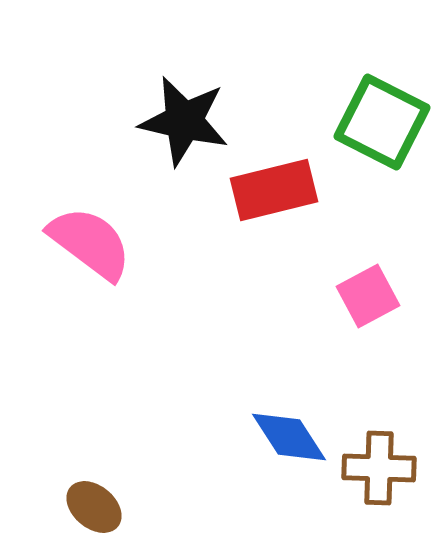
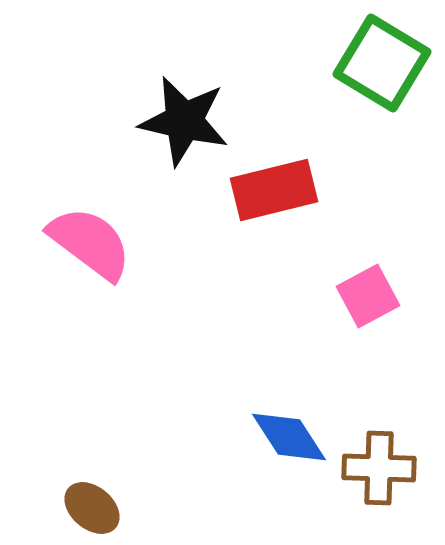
green square: moved 59 px up; rotated 4 degrees clockwise
brown ellipse: moved 2 px left, 1 px down
